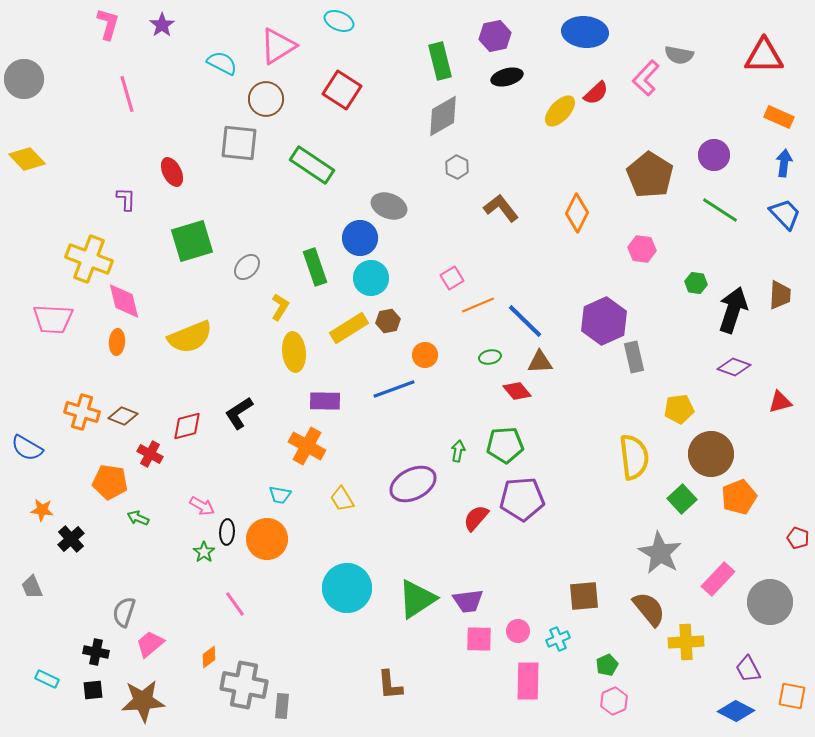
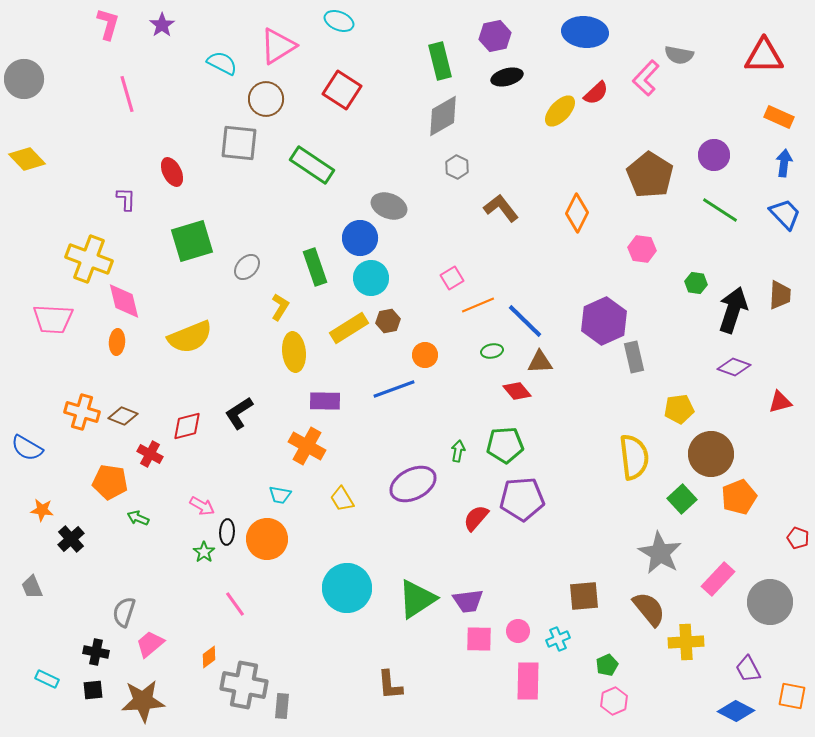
green ellipse at (490, 357): moved 2 px right, 6 px up
